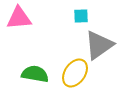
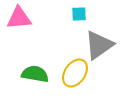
cyan square: moved 2 px left, 2 px up
